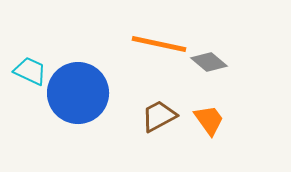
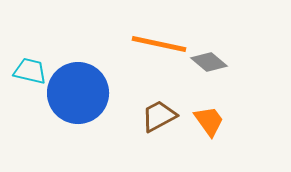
cyan trapezoid: rotated 12 degrees counterclockwise
orange trapezoid: moved 1 px down
